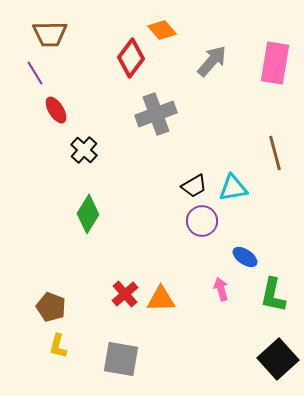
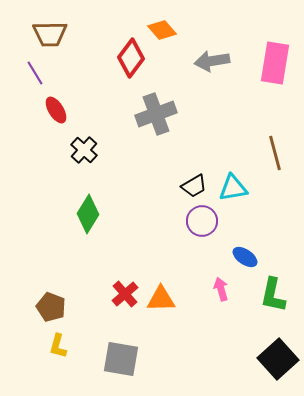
gray arrow: rotated 140 degrees counterclockwise
